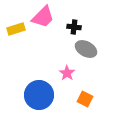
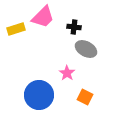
orange square: moved 2 px up
